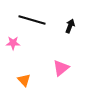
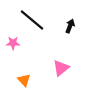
black line: rotated 24 degrees clockwise
